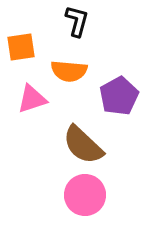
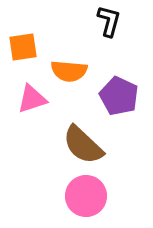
black L-shape: moved 32 px right
orange square: moved 2 px right
purple pentagon: rotated 18 degrees counterclockwise
pink circle: moved 1 px right, 1 px down
